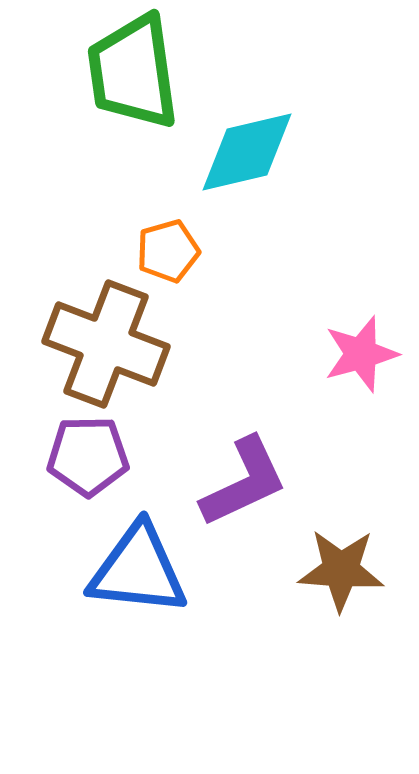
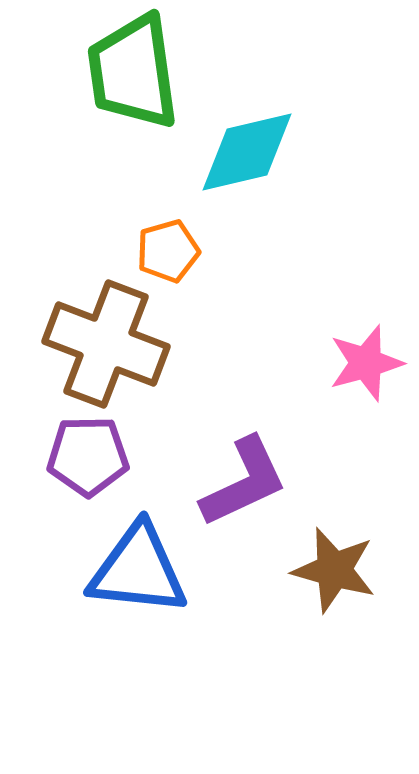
pink star: moved 5 px right, 9 px down
brown star: moved 7 px left; rotated 12 degrees clockwise
